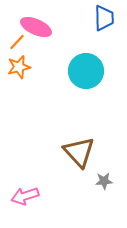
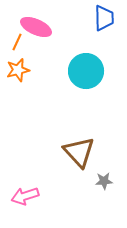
orange line: rotated 18 degrees counterclockwise
orange star: moved 1 px left, 3 px down
